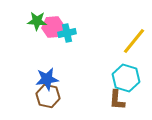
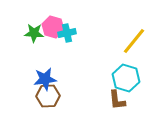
green star: moved 3 px left, 12 px down
pink hexagon: rotated 20 degrees clockwise
blue star: moved 2 px left
brown hexagon: rotated 15 degrees counterclockwise
brown L-shape: rotated 10 degrees counterclockwise
